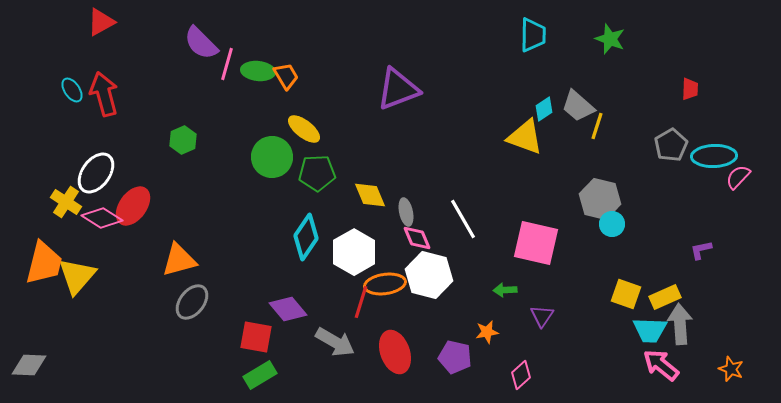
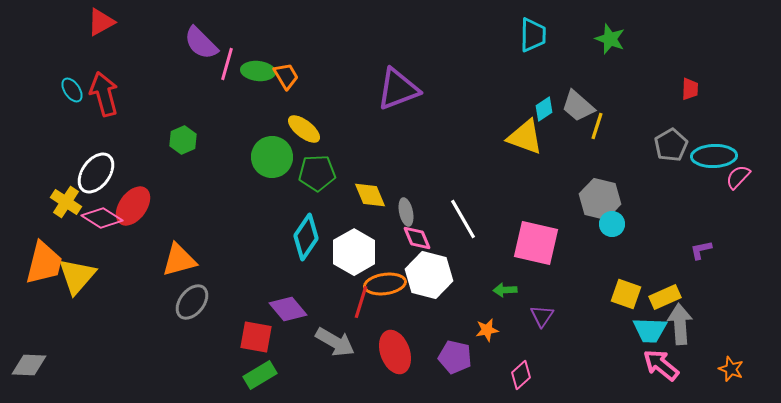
orange star at (487, 332): moved 2 px up
